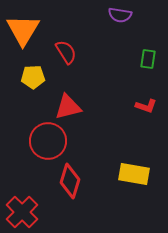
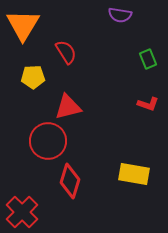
orange triangle: moved 5 px up
green rectangle: rotated 30 degrees counterclockwise
red L-shape: moved 2 px right, 2 px up
